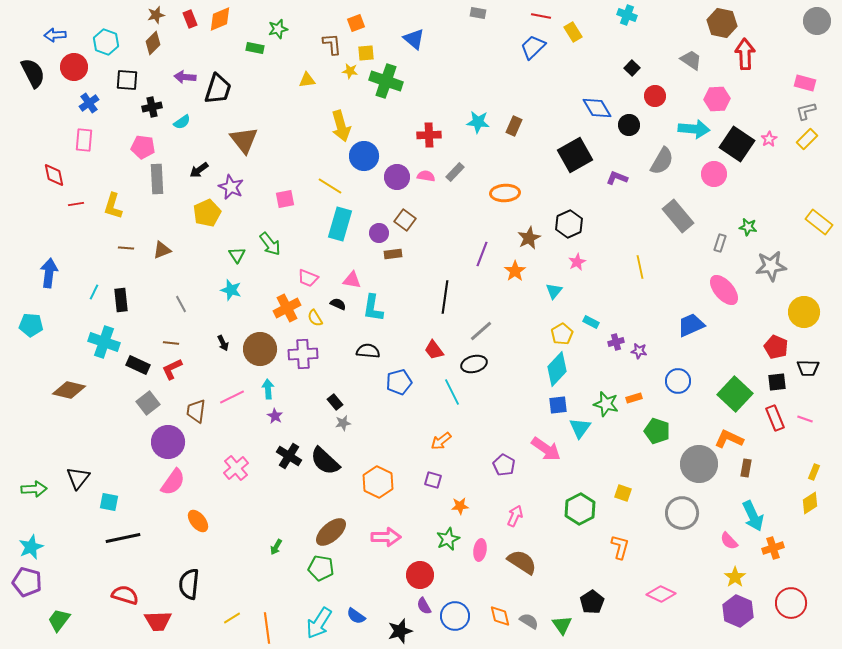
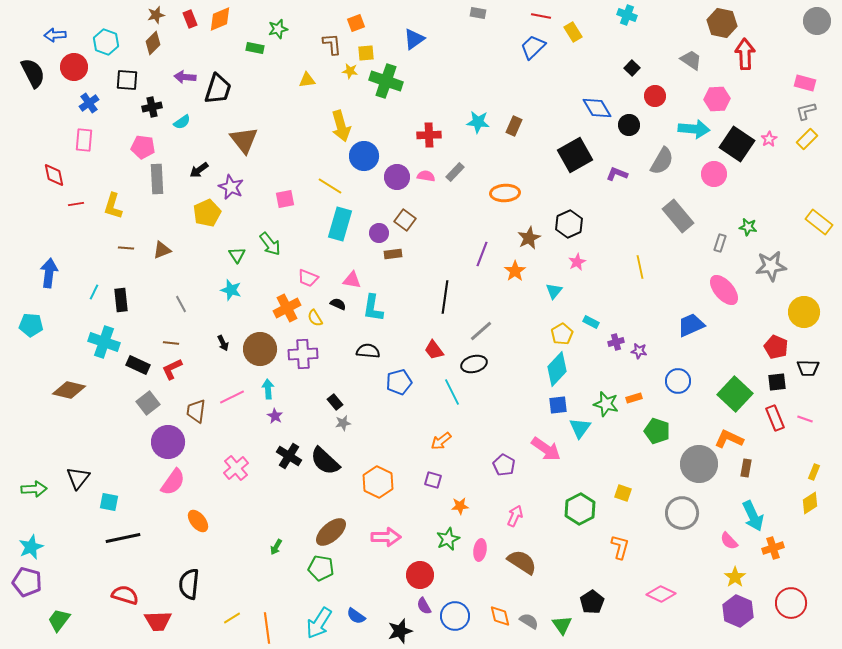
blue triangle at (414, 39): rotated 45 degrees clockwise
purple L-shape at (617, 178): moved 4 px up
